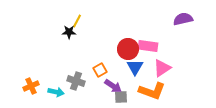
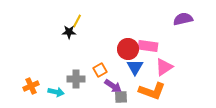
pink triangle: moved 2 px right, 1 px up
gray cross: moved 2 px up; rotated 18 degrees counterclockwise
